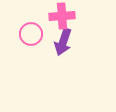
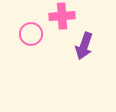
purple arrow: moved 21 px right, 4 px down
